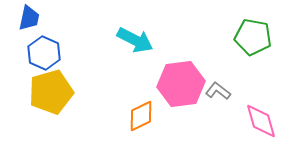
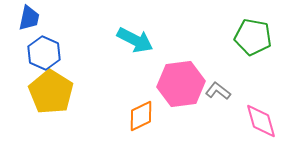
yellow pentagon: rotated 24 degrees counterclockwise
